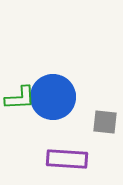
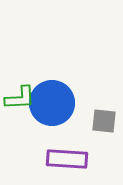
blue circle: moved 1 px left, 6 px down
gray square: moved 1 px left, 1 px up
